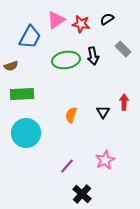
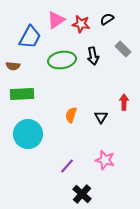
green ellipse: moved 4 px left
brown semicircle: moved 2 px right; rotated 24 degrees clockwise
black triangle: moved 2 px left, 5 px down
cyan circle: moved 2 px right, 1 px down
pink star: rotated 30 degrees counterclockwise
